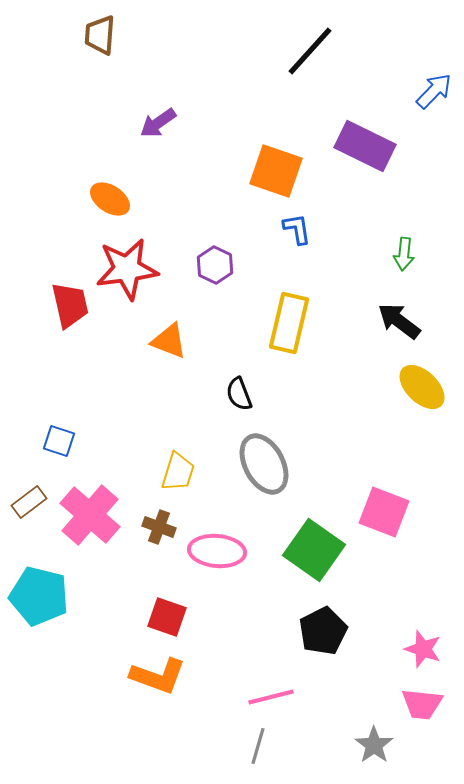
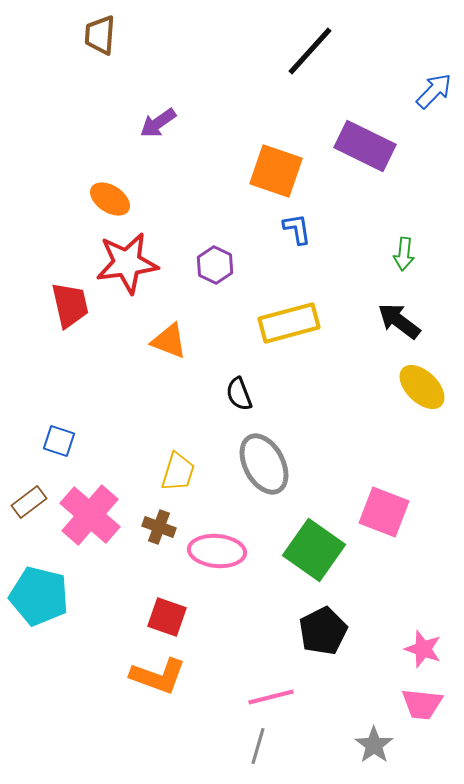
red star: moved 6 px up
yellow rectangle: rotated 62 degrees clockwise
